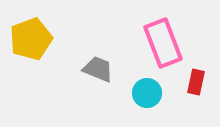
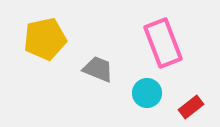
yellow pentagon: moved 14 px right; rotated 9 degrees clockwise
red rectangle: moved 5 px left, 25 px down; rotated 40 degrees clockwise
